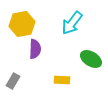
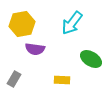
purple semicircle: rotated 96 degrees clockwise
gray rectangle: moved 1 px right, 2 px up
